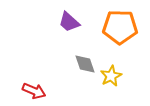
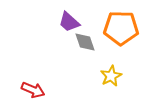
orange pentagon: moved 1 px right, 1 px down
gray diamond: moved 22 px up
red arrow: moved 1 px left, 1 px up
